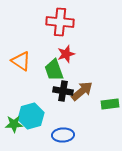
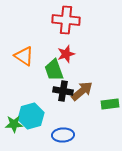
red cross: moved 6 px right, 2 px up
orange triangle: moved 3 px right, 5 px up
